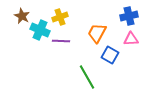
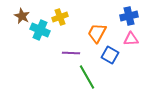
purple line: moved 10 px right, 12 px down
